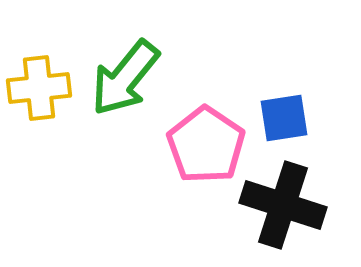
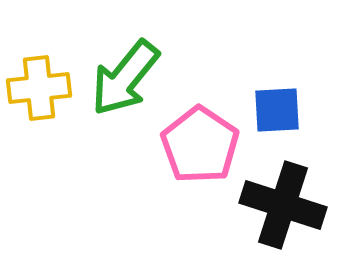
blue square: moved 7 px left, 8 px up; rotated 6 degrees clockwise
pink pentagon: moved 6 px left
